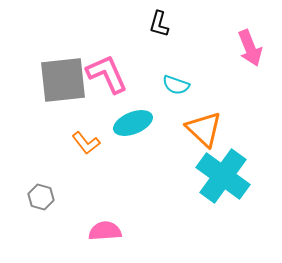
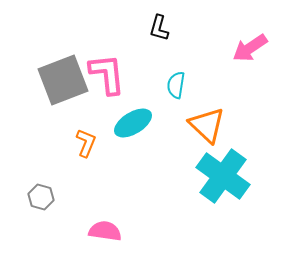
black L-shape: moved 4 px down
pink arrow: rotated 78 degrees clockwise
pink L-shape: rotated 18 degrees clockwise
gray square: rotated 15 degrees counterclockwise
cyan semicircle: rotated 80 degrees clockwise
cyan ellipse: rotated 9 degrees counterclockwise
orange triangle: moved 3 px right, 4 px up
orange L-shape: rotated 120 degrees counterclockwise
pink semicircle: rotated 12 degrees clockwise
